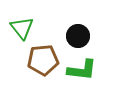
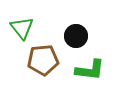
black circle: moved 2 px left
green L-shape: moved 8 px right
